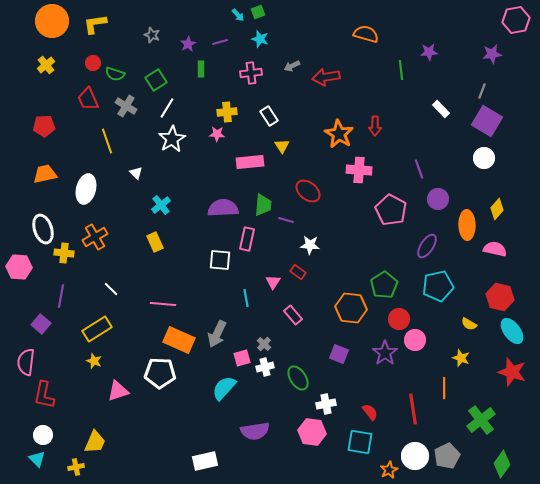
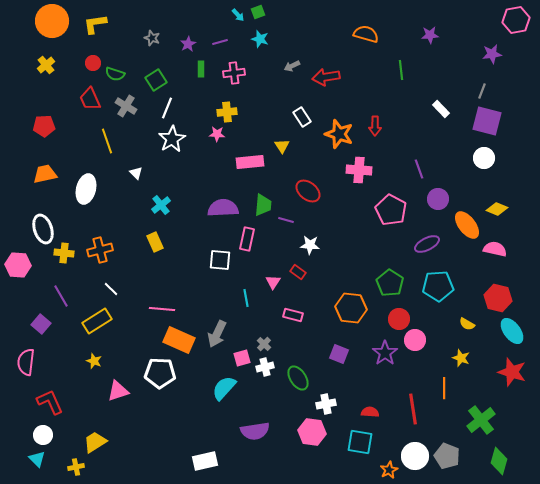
gray star at (152, 35): moved 3 px down
purple star at (429, 52): moved 1 px right, 17 px up
pink cross at (251, 73): moved 17 px left
red trapezoid at (88, 99): moved 2 px right
white line at (167, 108): rotated 10 degrees counterclockwise
white rectangle at (269, 116): moved 33 px right, 1 px down
purple square at (487, 121): rotated 16 degrees counterclockwise
orange star at (339, 134): rotated 12 degrees counterclockwise
yellow diamond at (497, 209): rotated 70 degrees clockwise
orange ellipse at (467, 225): rotated 36 degrees counterclockwise
orange cross at (95, 237): moved 5 px right, 13 px down; rotated 15 degrees clockwise
purple ellipse at (427, 246): moved 2 px up; rotated 30 degrees clockwise
pink hexagon at (19, 267): moved 1 px left, 2 px up
green pentagon at (384, 285): moved 6 px right, 2 px up; rotated 8 degrees counterclockwise
cyan pentagon at (438, 286): rotated 8 degrees clockwise
purple line at (61, 296): rotated 40 degrees counterclockwise
red hexagon at (500, 297): moved 2 px left, 1 px down
pink line at (163, 304): moved 1 px left, 5 px down
pink rectangle at (293, 315): rotated 36 degrees counterclockwise
yellow semicircle at (469, 324): moved 2 px left
yellow rectangle at (97, 329): moved 8 px up
red L-shape at (44, 395): moved 6 px right, 7 px down; rotated 144 degrees clockwise
red semicircle at (370, 412): rotated 48 degrees counterclockwise
yellow trapezoid at (95, 442): rotated 145 degrees counterclockwise
gray pentagon at (447, 456): rotated 25 degrees counterclockwise
green diamond at (502, 464): moved 3 px left, 3 px up; rotated 20 degrees counterclockwise
